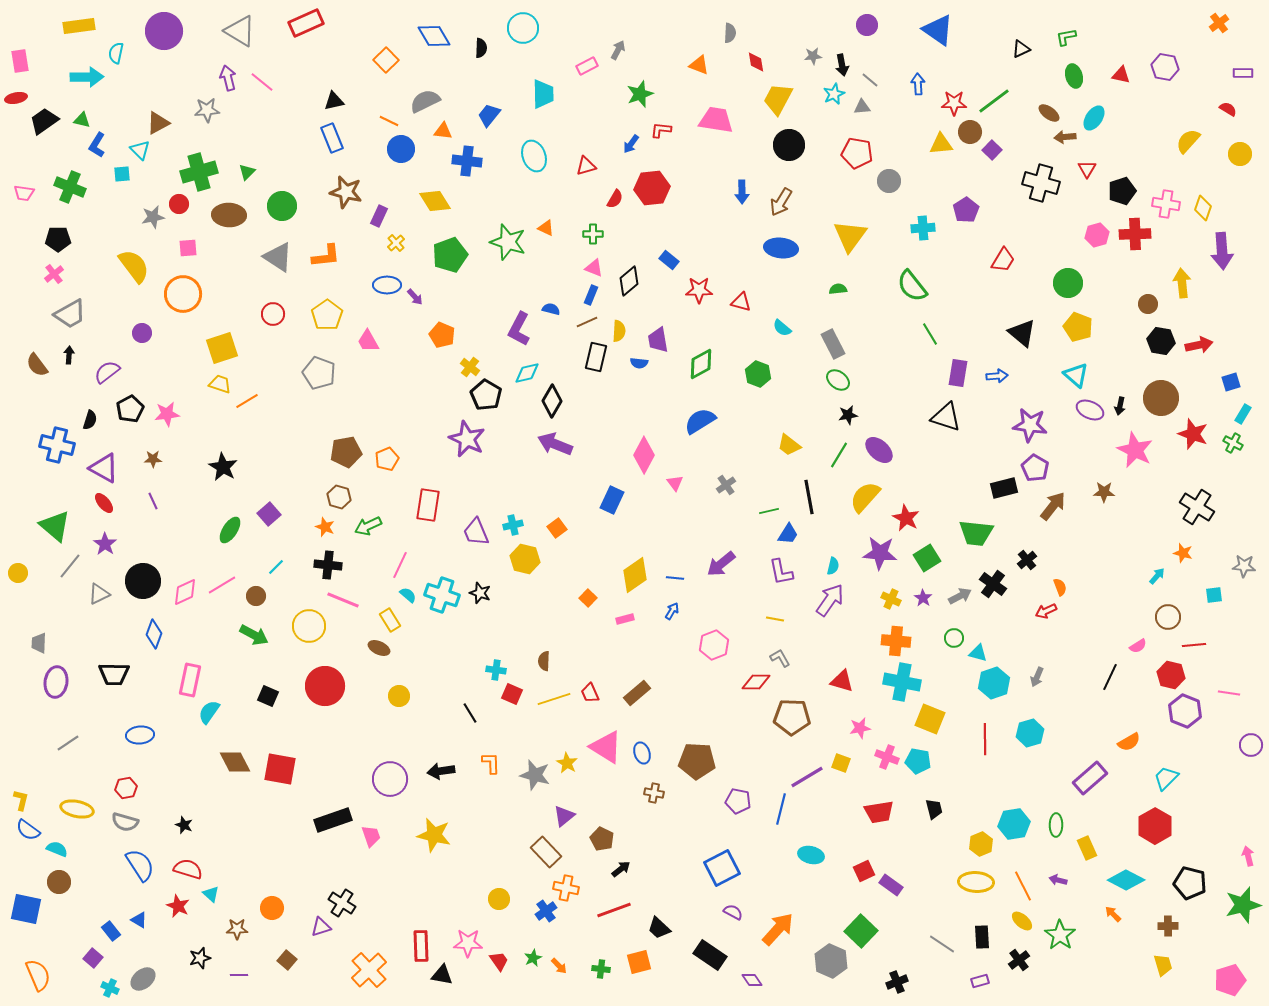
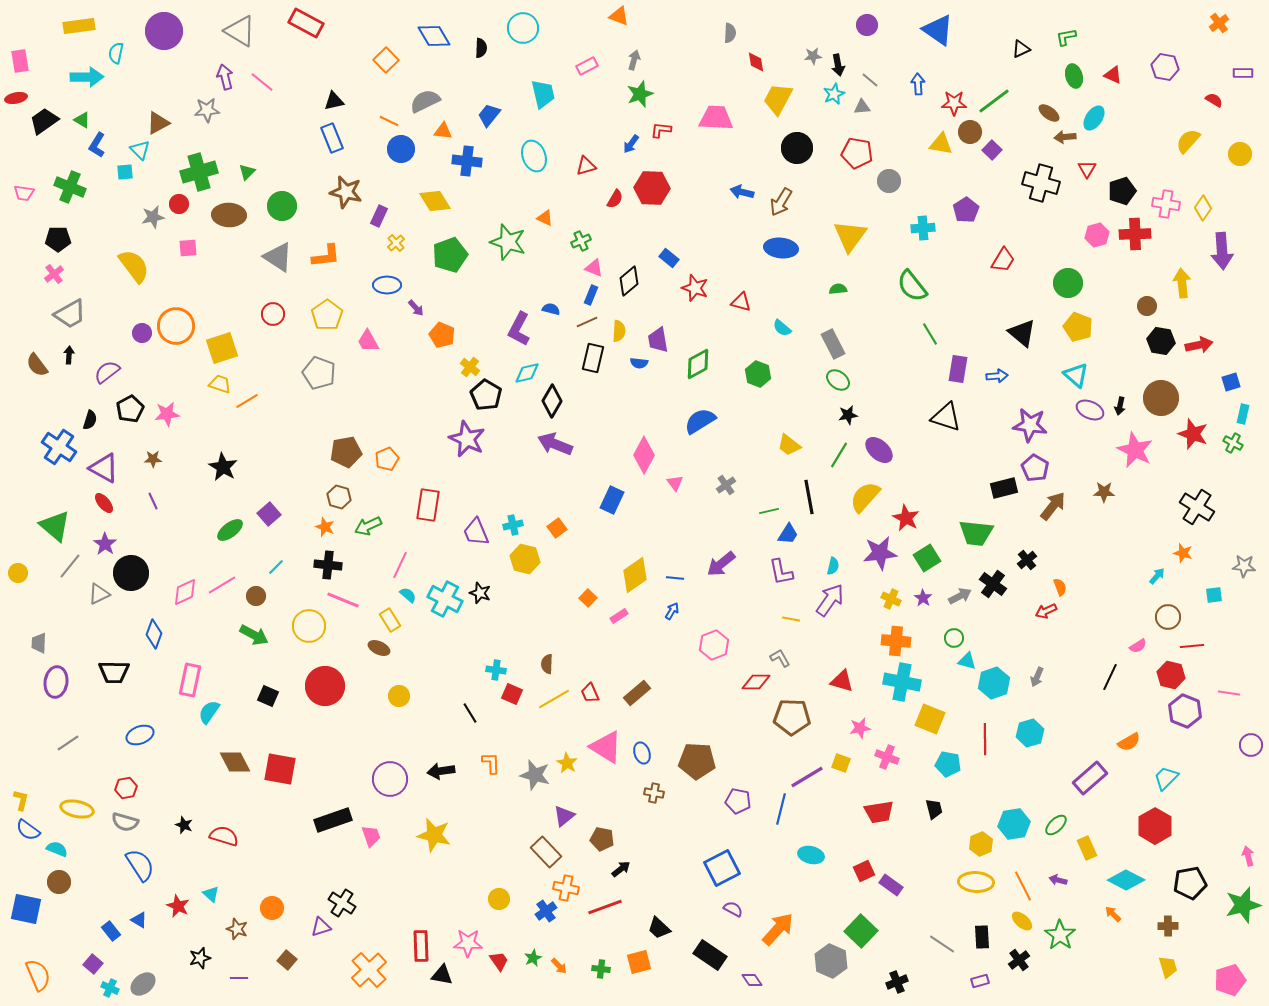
red rectangle at (306, 23): rotated 52 degrees clockwise
gray arrow at (618, 50): moved 16 px right, 10 px down; rotated 12 degrees counterclockwise
orange triangle at (699, 65): moved 80 px left, 49 px up
black arrow at (842, 65): moved 4 px left
red triangle at (1121, 75): moved 8 px left; rotated 12 degrees clockwise
purple arrow at (228, 78): moved 3 px left, 1 px up
cyan trapezoid at (543, 94): rotated 12 degrees counterclockwise
red semicircle at (1228, 109): moved 14 px left, 9 px up
green triangle at (82, 120): rotated 18 degrees clockwise
pink trapezoid at (716, 120): moved 2 px up; rotated 6 degrees counterclockwise
yellow triangle at (941, 144): rotated 15 degrees clockwise
black circle at (789, 145): moved 8 px right, 3 px down
cyan square at (122, 174): moved 3 px right, 2 px up
red hexagon at (652, 188): rotated 8 degrees clockwise
blue arrow at (742, 192): rotated 105 degrees clockwise
yellow diamond at (1203, 208): rotated 15 degrees clockwise
orange triangle at (546, 228): moved 1 px left, 10 px up
green cross at (593, 234): moved 12 px left, 7 px down; rotated 24 degrees counterclockwise
blue rectangle at (669, 260): moved 2 px up
red star at (699, 290): moved 4 px left, 2 px up; rotated 20 degrees clockwise
orange circle at (183, 294): moved 7 px left, 32 px down
purple arrow at (415, 297): moved 1 px right, 11 px down
brown circle at (1148, 304): moved 1 px left, 2 px down
black rectangle at (596, 357): moved 3 px left, 1 px down
green diamond at (701, 364): moved 3 px left
purple rectangle at (958, 373): moved 4 px up
cyan rectangle at (1243, 414): rotated 18 degrees counterclockwise
blue cross at (57, 445): moved 2 px right, 2 px down; rotated 20 degrees clockwise
green ellipse at (230, 530): rotated 20 degrees clockwise
purple star at (880, 553): rotated 12 degrees counterclockwise
black circle at (143, 581): moved 12 px left, 8 px up
cyan cross at (442, 595): moved 3 px right, 4 px down; rotated 8 degrees clockwise
pink rectangle at (625, 619): moved 6 px left, 3 px up; rotated 18 degrees counterclockwise
yellow line at (775, 619): moved 16 px right
red line at (1194, 645): moved 2 px left, 1 px down
cyan triangle at (978, 653): moved 11 px left, 8 px down
brown semicircle at (544, 661): moved 3 px right, 3 px down
black trapezoid at (114, 674): moved 2 px up
yellow line at (554, 699): rotated 12 degrees counterclockwise
blue ellipse at (140, 735): rotated 16 degrees counterclockwise
cyan pentagon at (918, 761): moved 30 px right, 3 px down
green ellipse at (1056, 825): rotated 45 degrees clockwise
brown pentagon at (602, 839): rotated 15 degrees counterclockwise
red semicircle at (188, 869): moved 36 px right, 33 px up
black pentagon at (1190, 883): rotated 24 degrees counterclockwise
red line at (614, 910): moved 9 px left, 3 px up
purple semicircle at (733, 912): moved 3 px up
brown star at (237, 929): rotated 20 degrees clockwise
purple square at (93, 958): moved 6 px down
yellow trapezoid at (1163, 965): moved 5 px right, 2 px down
purple line at (239, 975): moved 3 px down
gray ellipse at (143, 979): moved 5 px down
